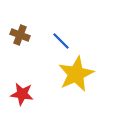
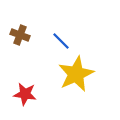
red star: moved 3 px right
